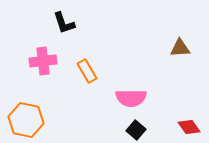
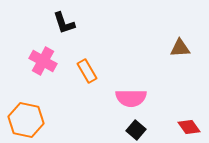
pink cross: rotated 36 degrees clockwise
